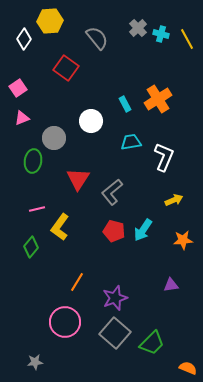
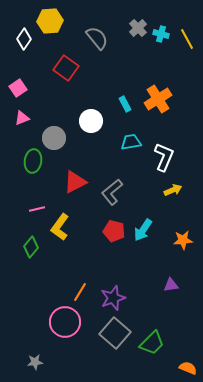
red triangle: moved 3 px left, 3 px down; rotated 30 degrees clockwise
yellow arrow: moved 1 px left, 10 px up
orange line: moved 3 px right, 10 px down
purple star: moved 2 px left
